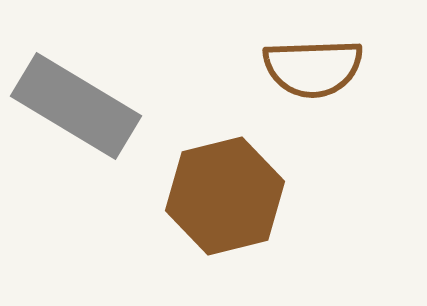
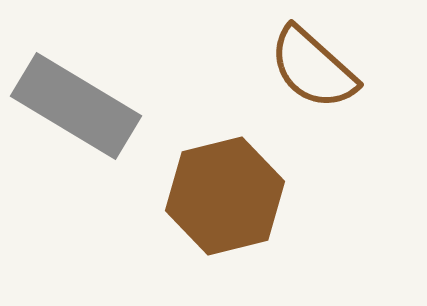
brown semicircle: rotated 44 degrees clockwise
